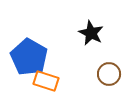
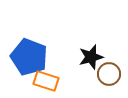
black star: moved 24 px down; rotated 30 degrees clockwise
blue pentagon: rotated 9 degrees counterclockwise
